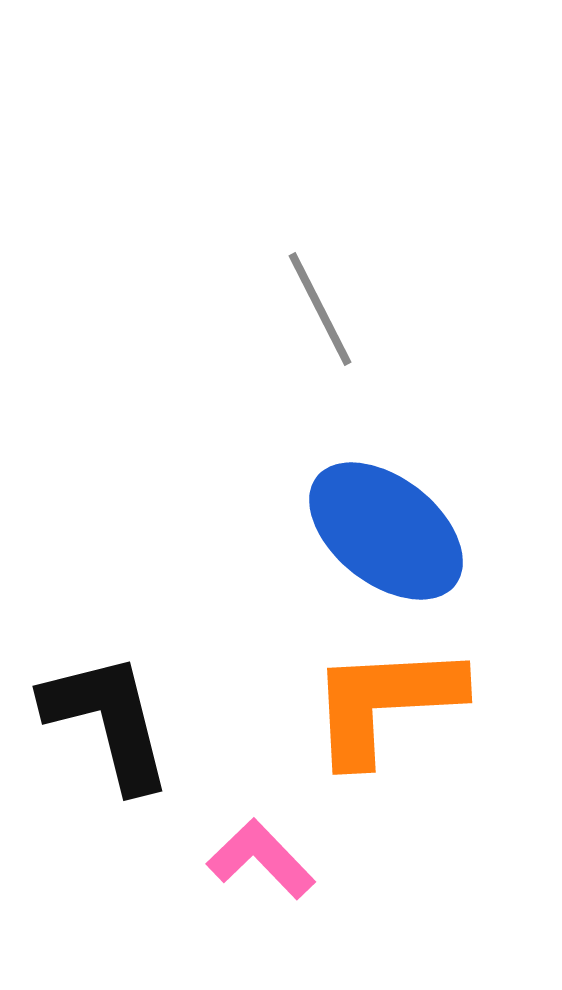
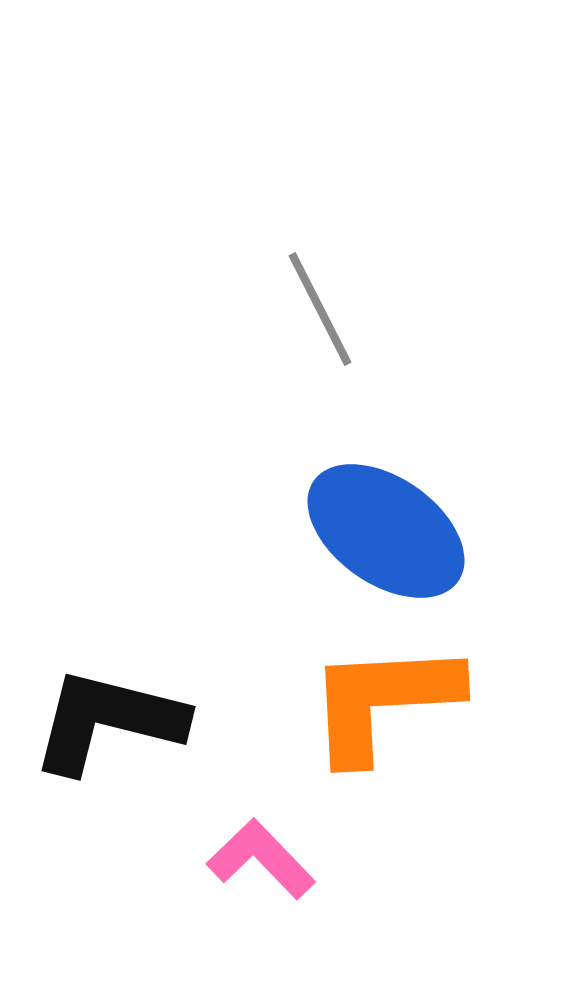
blue ellipse: rotated 3 degrees counterclockwise
orange L-shape: moved 2 px left, 2 px up
black L-shape: rotated 62 degrees counterclockwise
